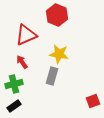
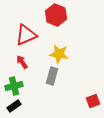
red hexagon: moved 1 px left
green cross: moved 2 px down
